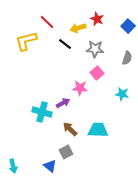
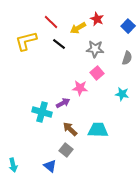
red line: moved 4 px right
yellow arrow: rotated 14 degrees counterclockwise
black line: moved 6 px left
gray square: moved 2 px up; rotated 24 degrees counterclockwise
cyan arrow: moved 1 px up
